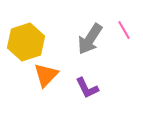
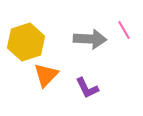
gray arrow: rotated 120 degrees counterclockwise
